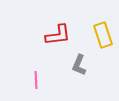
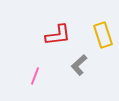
gray L-shape: rotated 25 degrees clockwise
pink line: moved 1 px left, 4 px up; rotated 24 degrees clockwise
